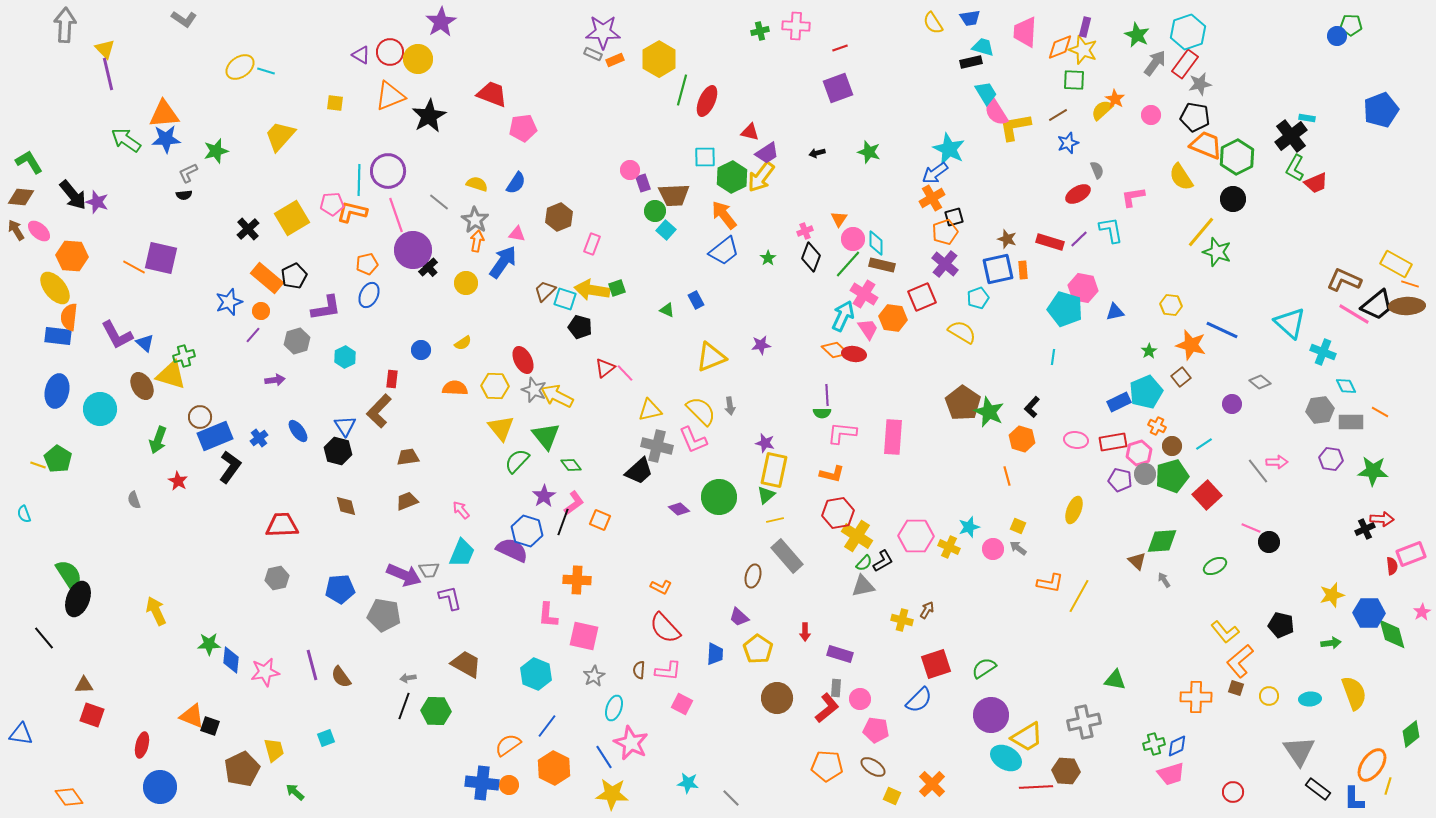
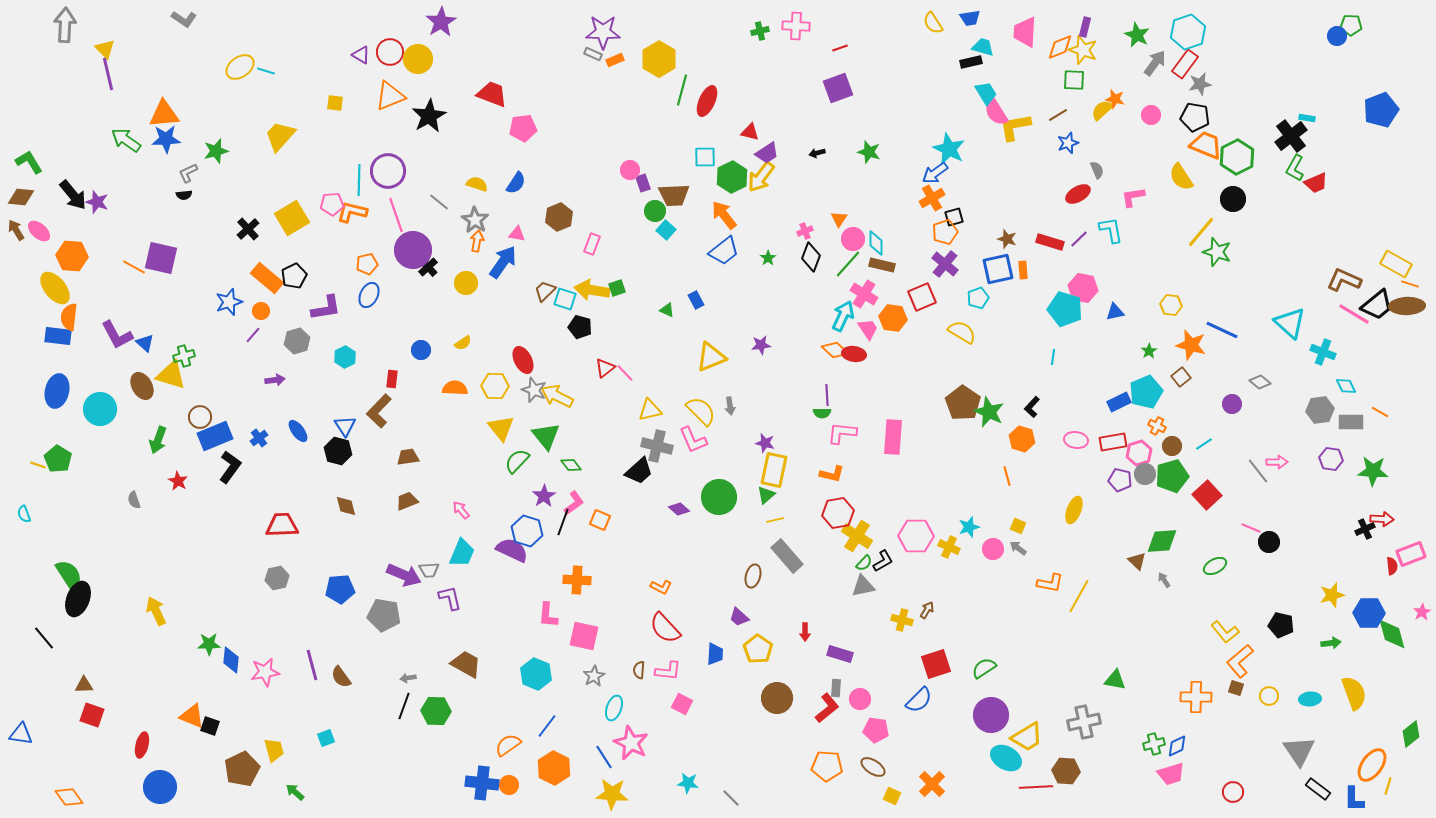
orange star at (1115, 99): rotated 18 degrees counterclockwise
